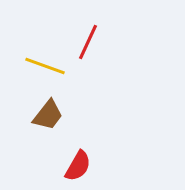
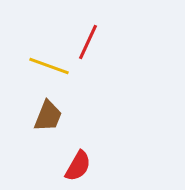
yellow line: moved 4 px right
brown trapezoid: moved 1 px down; rotated 16 degrees counterclockwise
